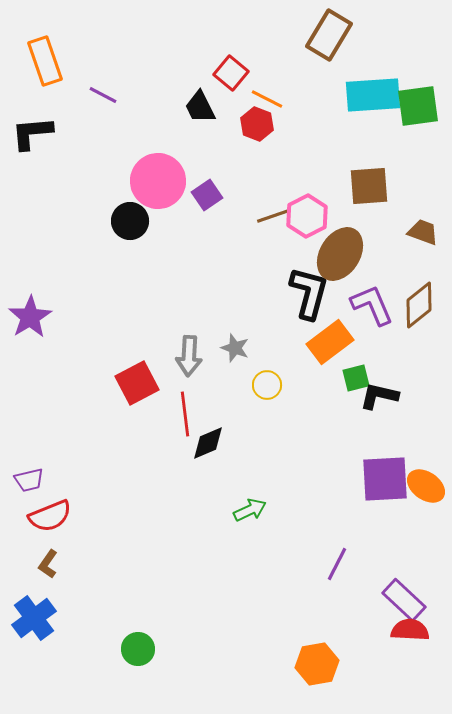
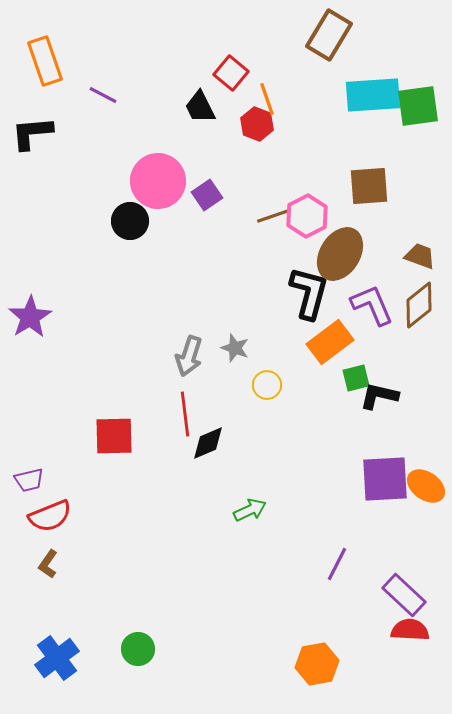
orange line at (267, 99): rotated 44 degrees clockwise
brown trapezoid at (423, 232): moved 3 px left, 24 px down
gray arrow at (189, 356): rotated 15 degrees clockwise
red square at (137, 383): moved 23 px left, 53 px down; rotated 27 degrees clockwise
purple rectangle at (404, 600): moved 5 px up
blue cross at (34, 618): moved 23 px right, 40 px down
